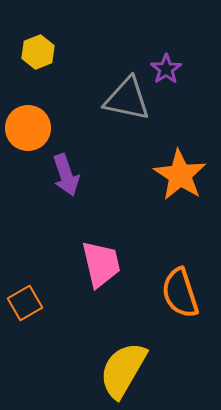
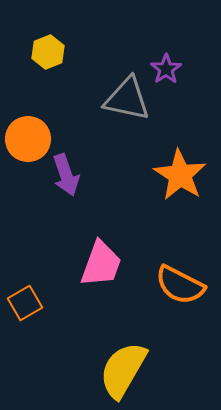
yellow hexagon: moved 10 px right
orange circle: moved 11 px down
pink trapezoid: rotated 33 degrees clockwise
orange semicircle: moved 8 px up; rotated 45 degrees counterclockwise
